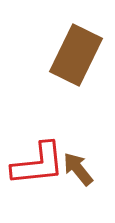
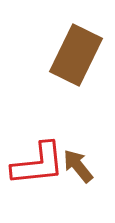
brown arrow: moved 3 px up
